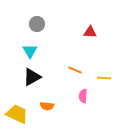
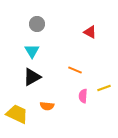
red triangle: rotated 24 degrees clockwise
cyan triangle: moved 2 px right
yellow line: moved 10 px down; rotated 24 degrees counterclockwise
